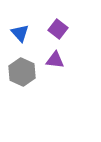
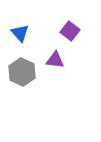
purple square: moved 12 px right, 2 px down
